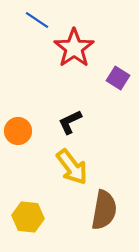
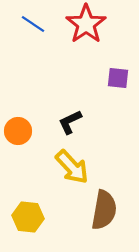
blue line: moved 4 px left, 4 px down
red star: moved 12 px right, 24 px up
purple square: rotated 25 degrees counterclockwise
yellow arrow: rotated 6 degrees counterclockwise
